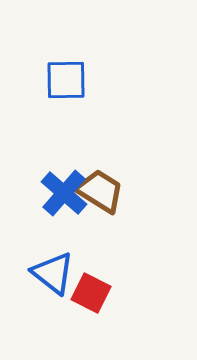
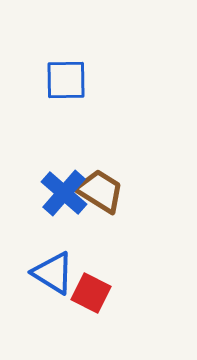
blue triangle: rotated 6 degrees counterclockwise
